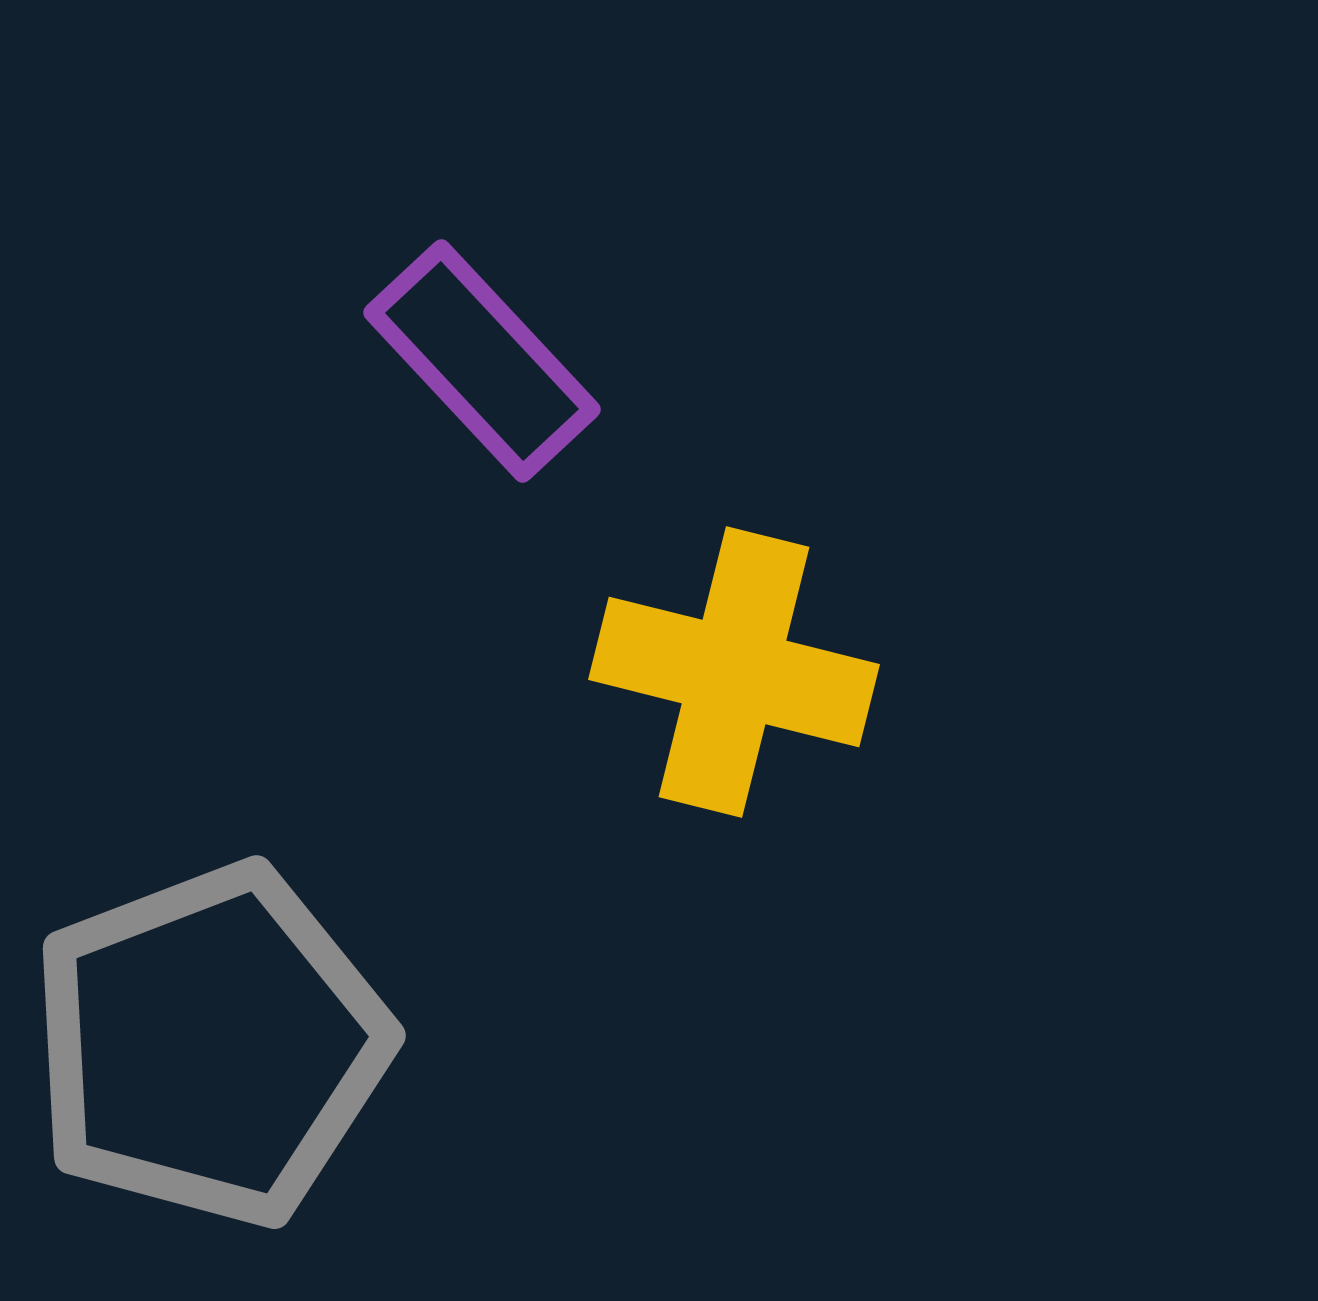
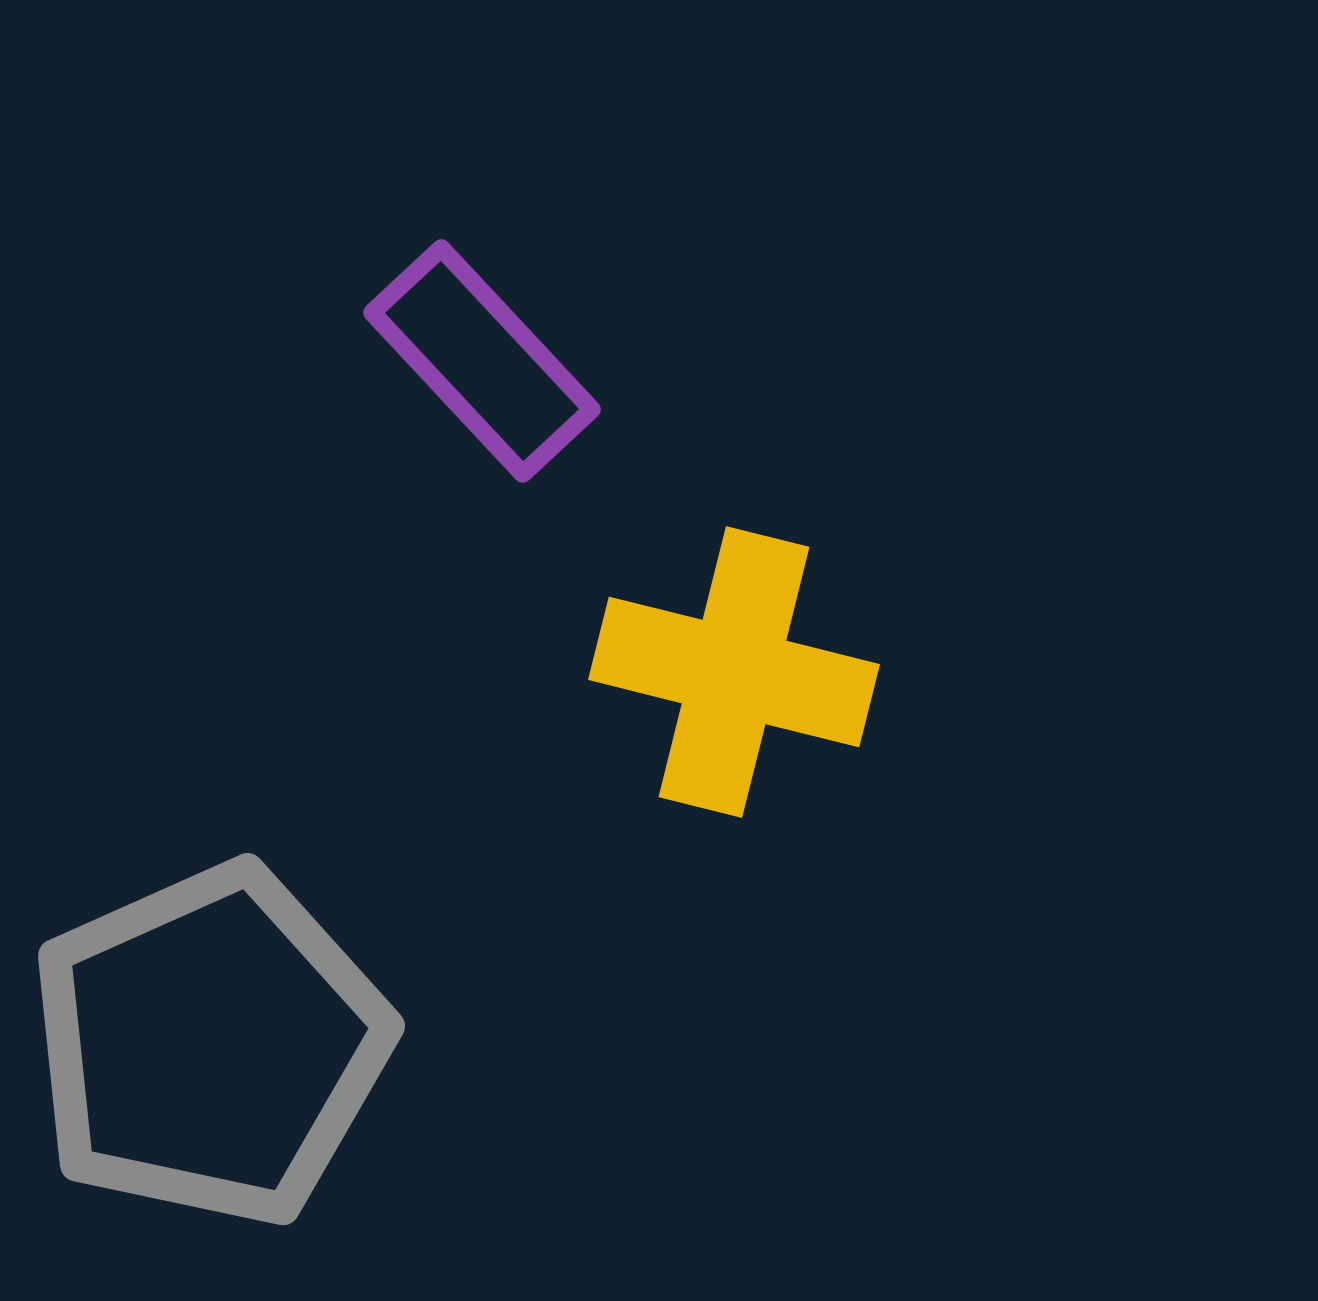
gray pentagon: rotated 3 degrees counterclockwise
